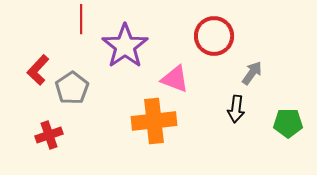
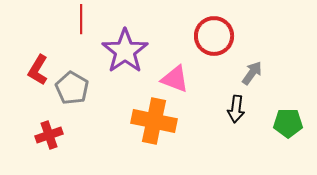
purple star: moved 5 px down
red L-shape: rotated 12 degrees counterclockwise
gray pentagon: rotated 8 degrees counterclockwise
orange cross: rotated 18 degrees clockwise
